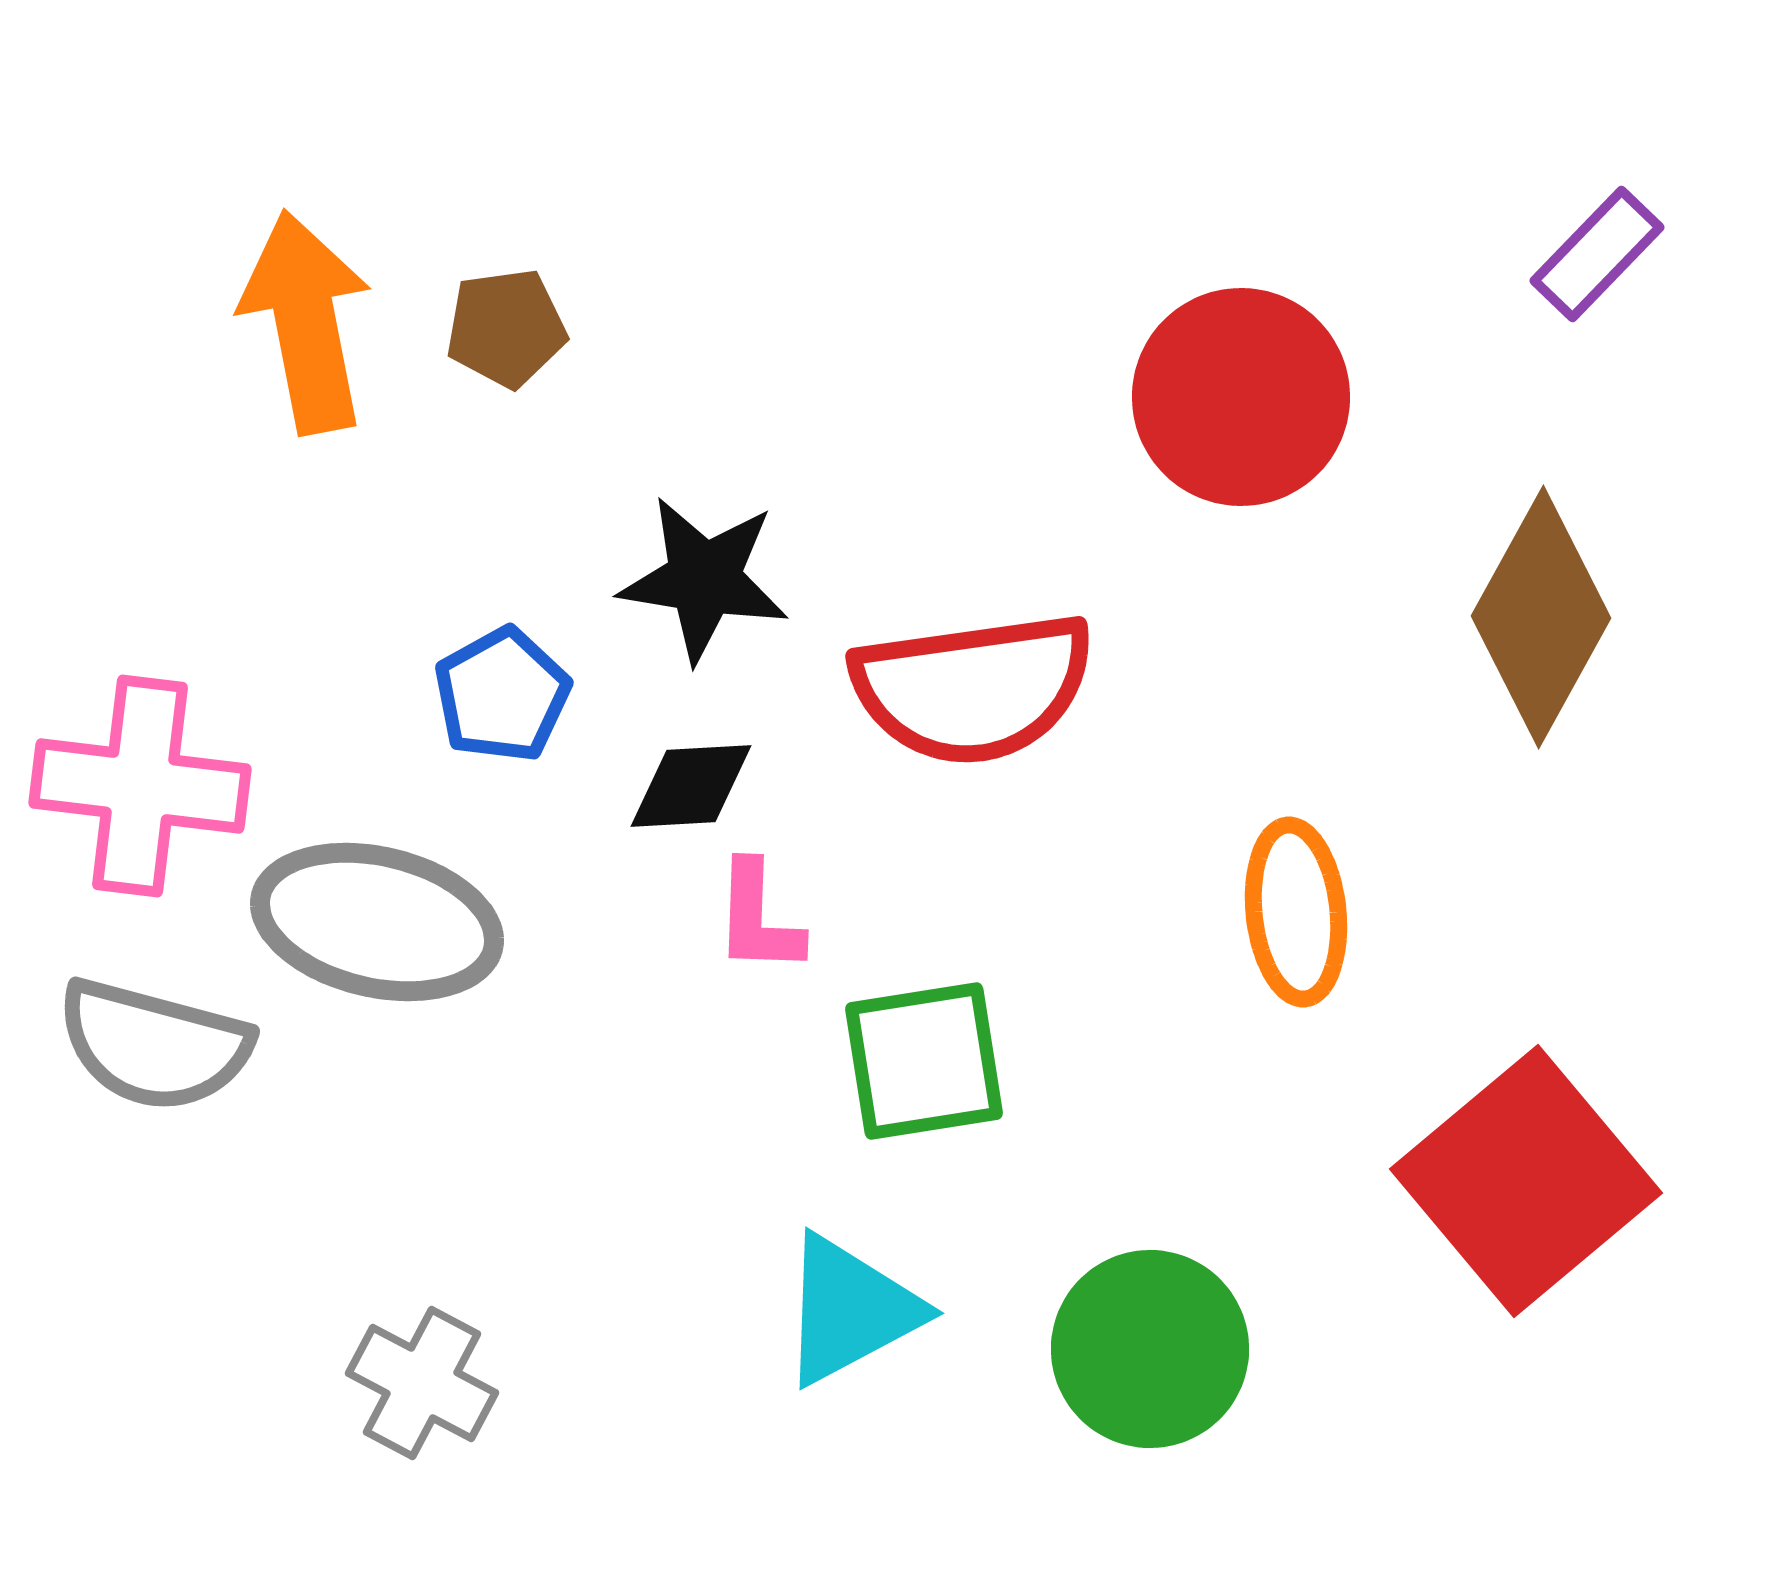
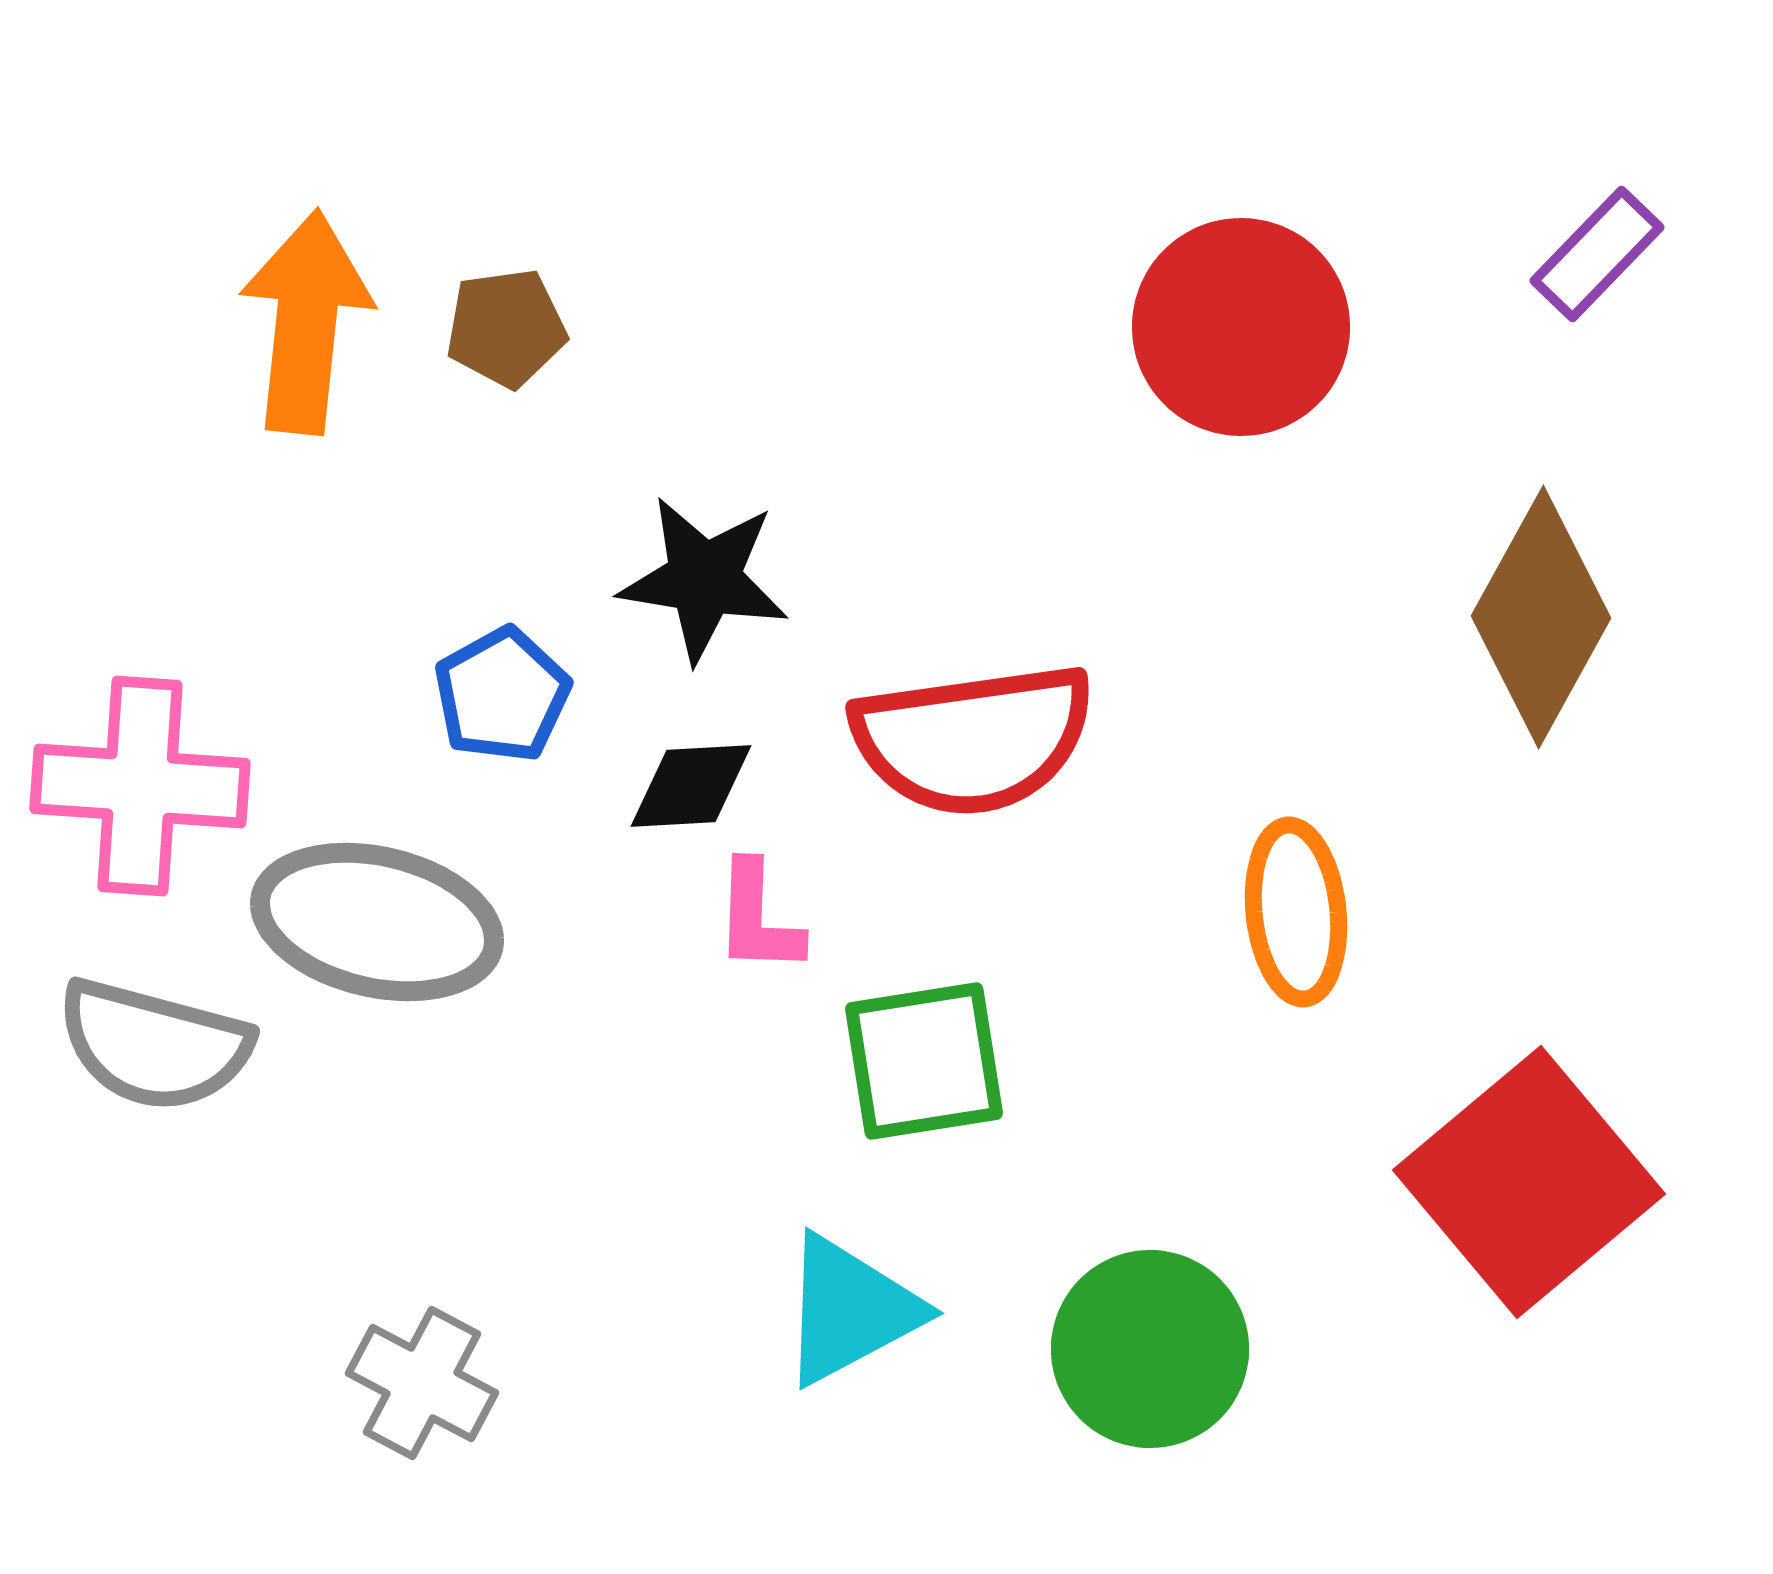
orange arrow: rotated 17 degrees clockwise
red circle: moved 70 px up
red semicircle: moved 51 px down
pink cross: rotated 3 degrees counterclockwise
red square: moved 3 px right, 1 px down
